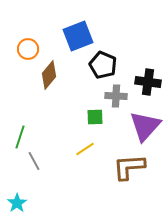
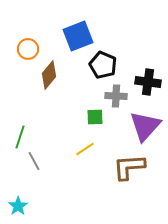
cyan star: moved 1 px right, 3 px down
